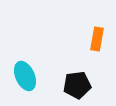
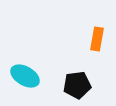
cyan ellipse: rotated 36 degrees counterclockwise
